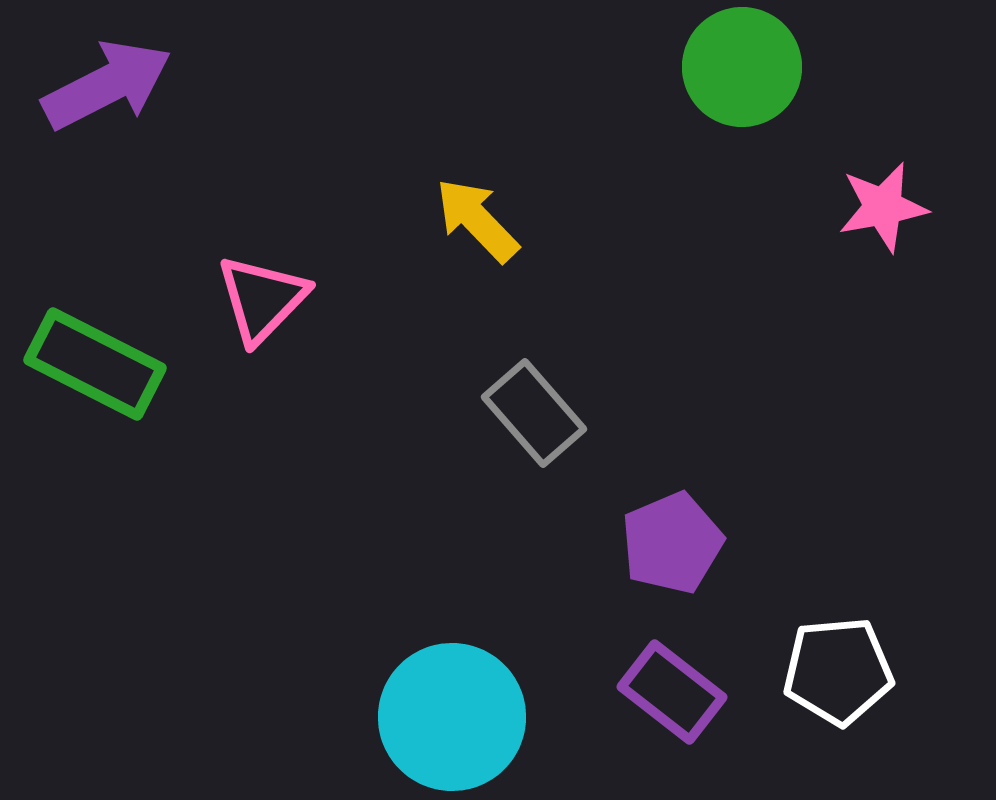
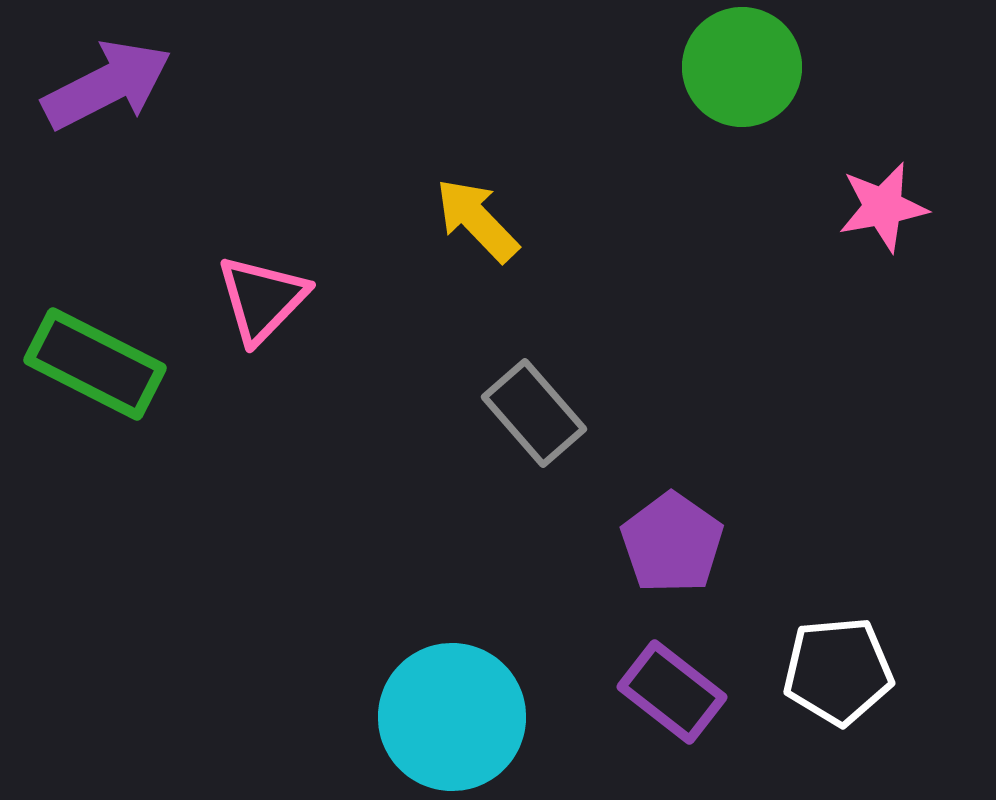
purple pentagon: rotated 14 degrees counterclockwise
